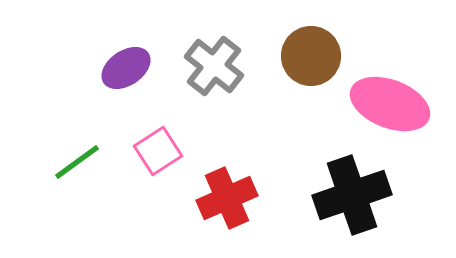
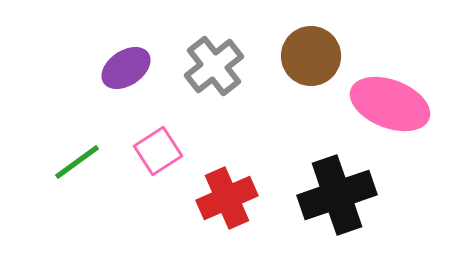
gray cross: rotated 14 degrees clockwise
black cross: moved 15 px left
